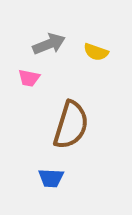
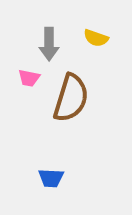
gray arrow: rotated 112 degrees clockwise
yellow semicircle: moved 14 px up
brown semicircle: moved 27 px up
